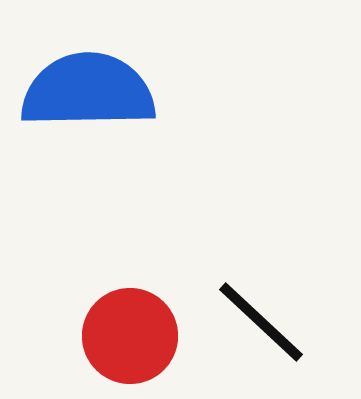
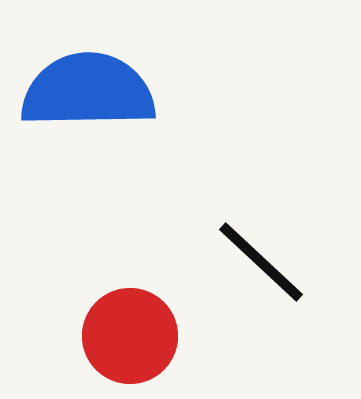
black line: moved 60 px up
